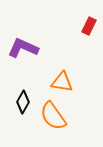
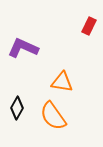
black diamond: moved 6 px left, 6 px down
